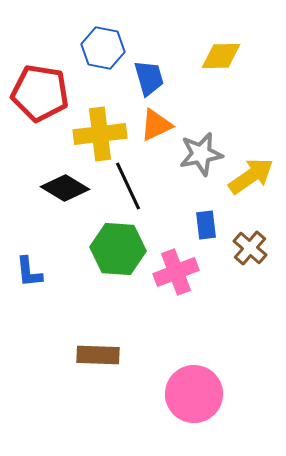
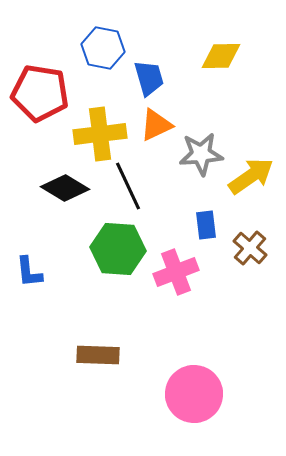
gray star: rotated 6 degrees clockwise
